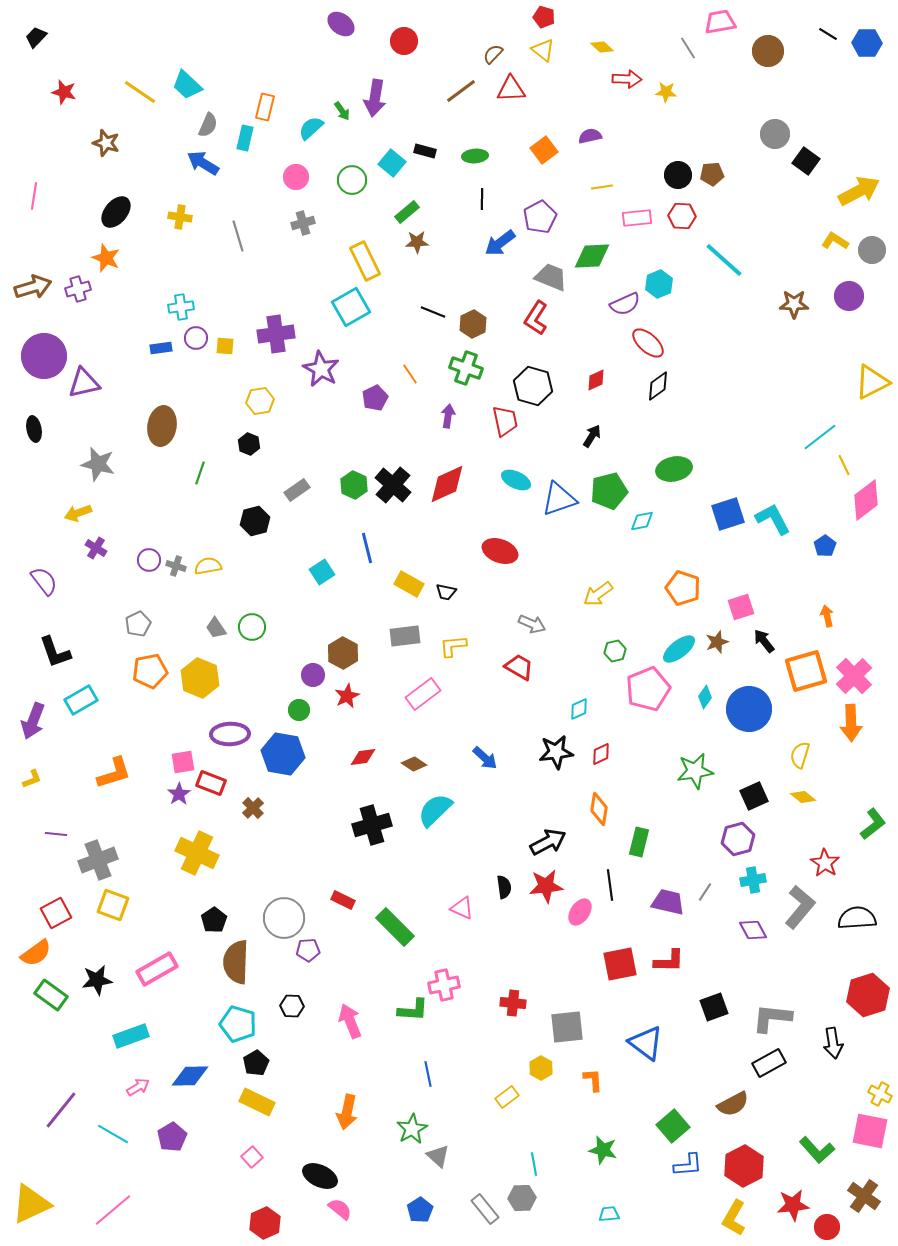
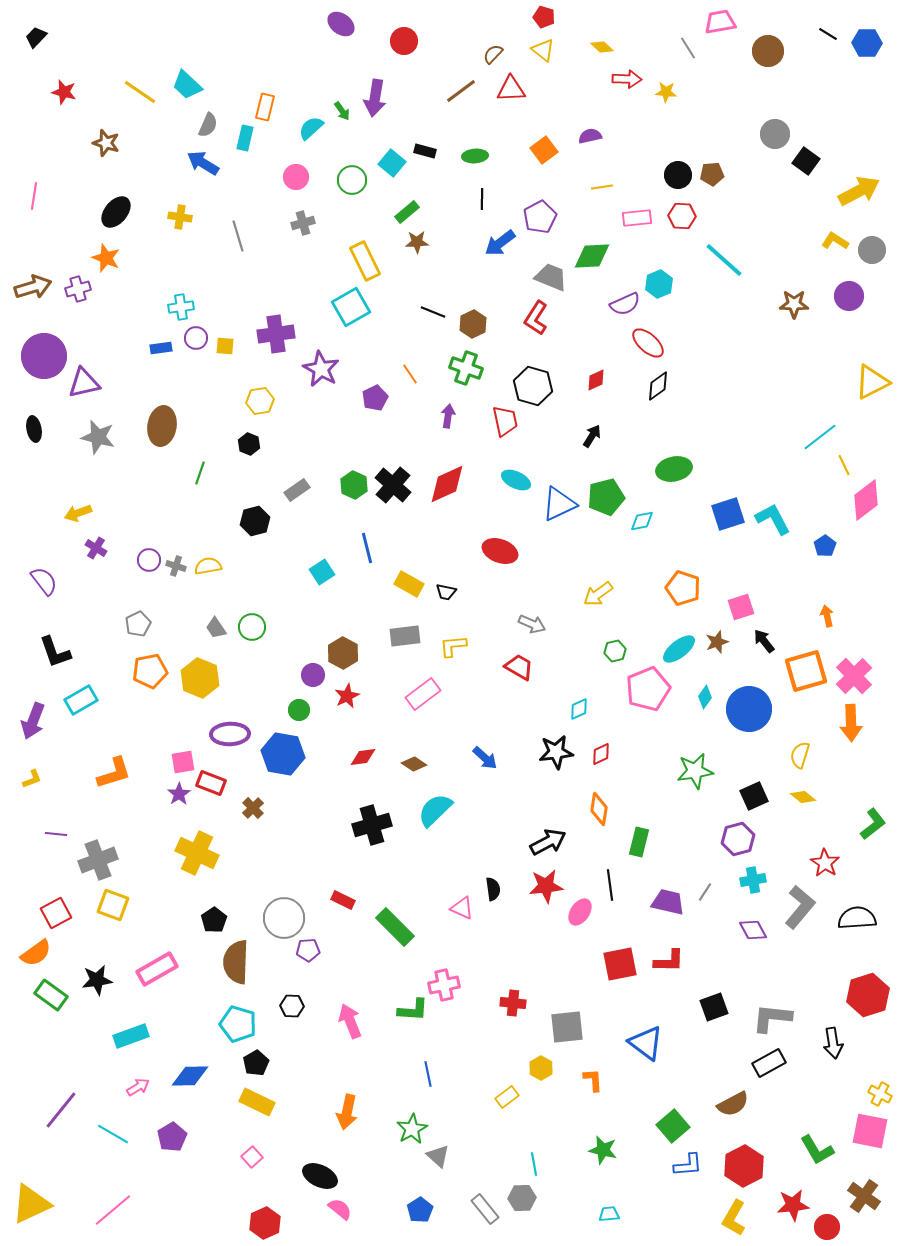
gray star at (98, 464): moved 27 px up
green pentagon at (609, 491): moved 3 px left, 6 px down
blue triangle at (559, 499): moved 5 px down; rotated 6 degrees counterclockwise
black semicircle at (504, 887): moved 11 px left, 2 px down
green L-shape at (817, 1150): rotated 12 degrees clockwise
